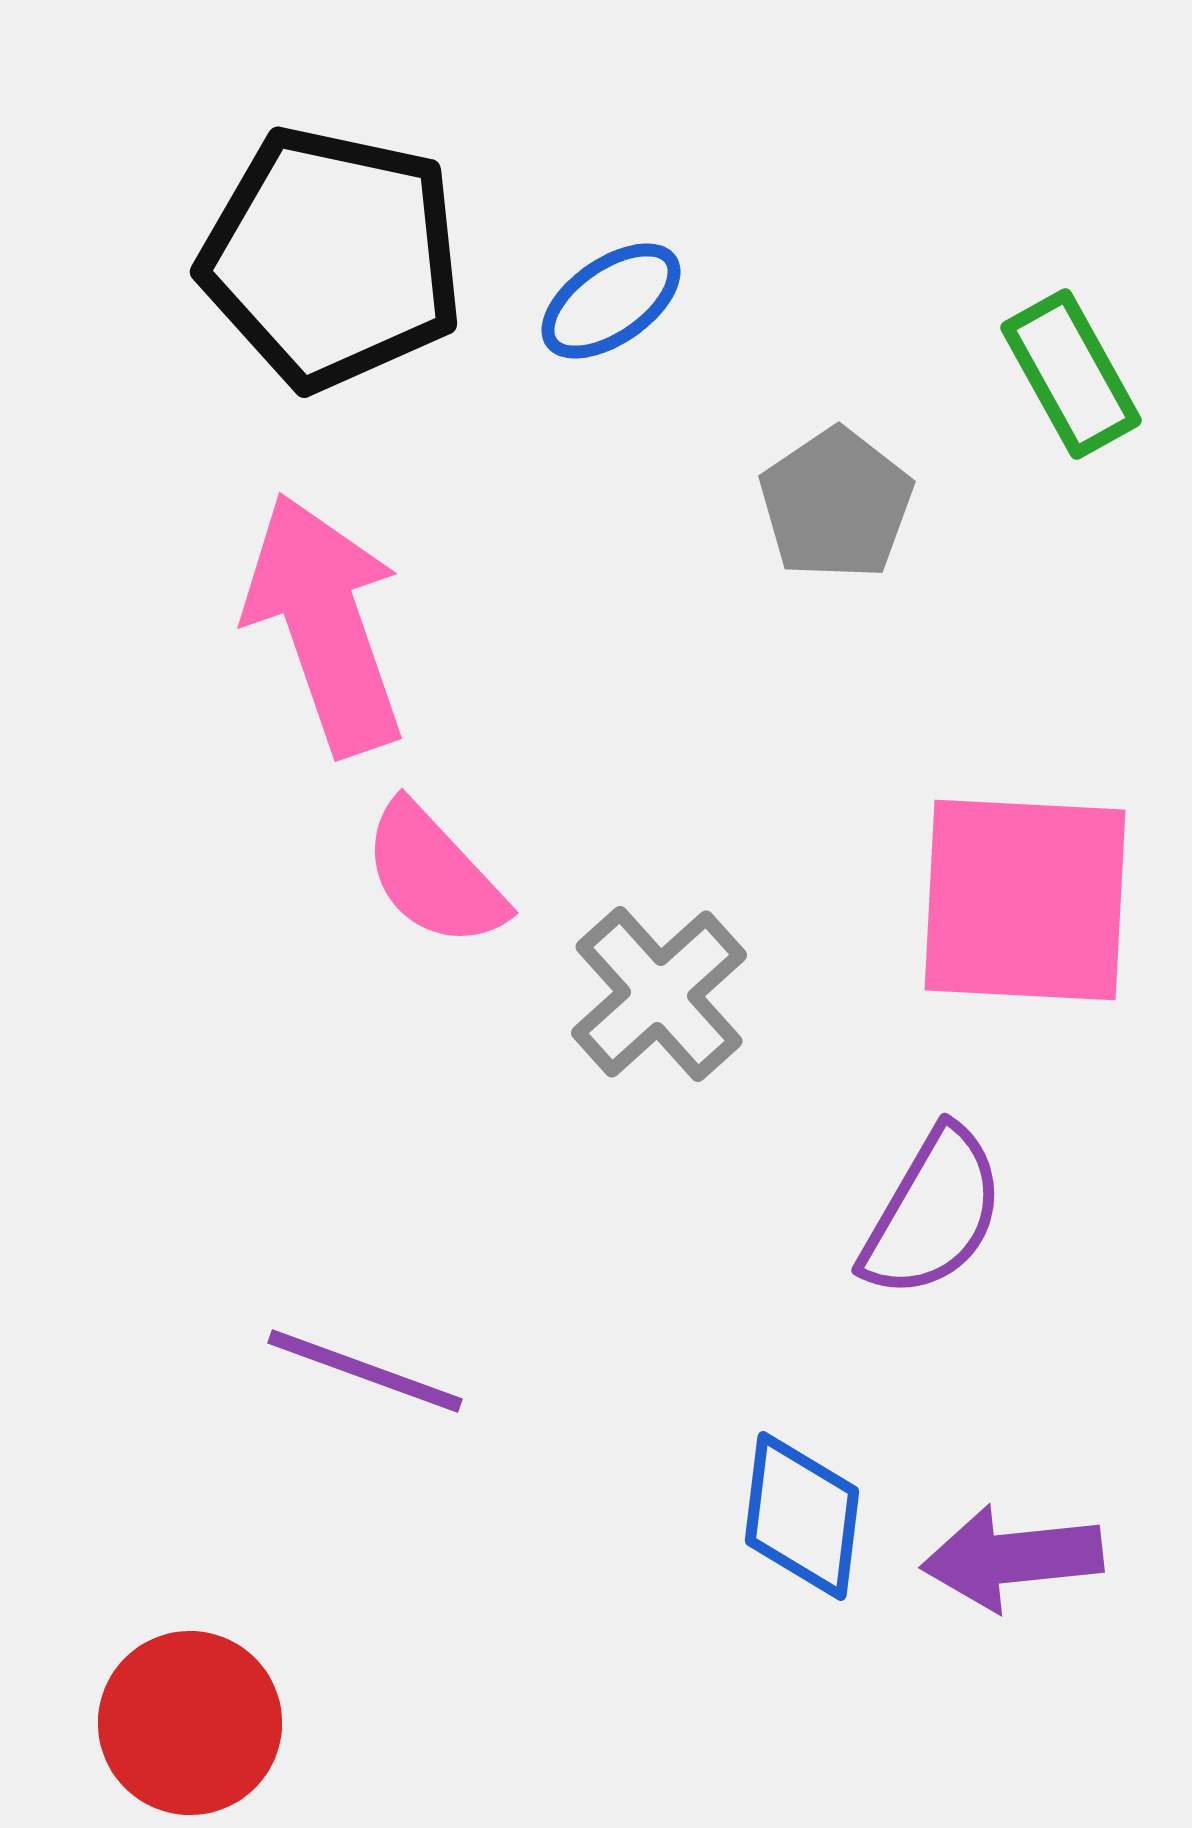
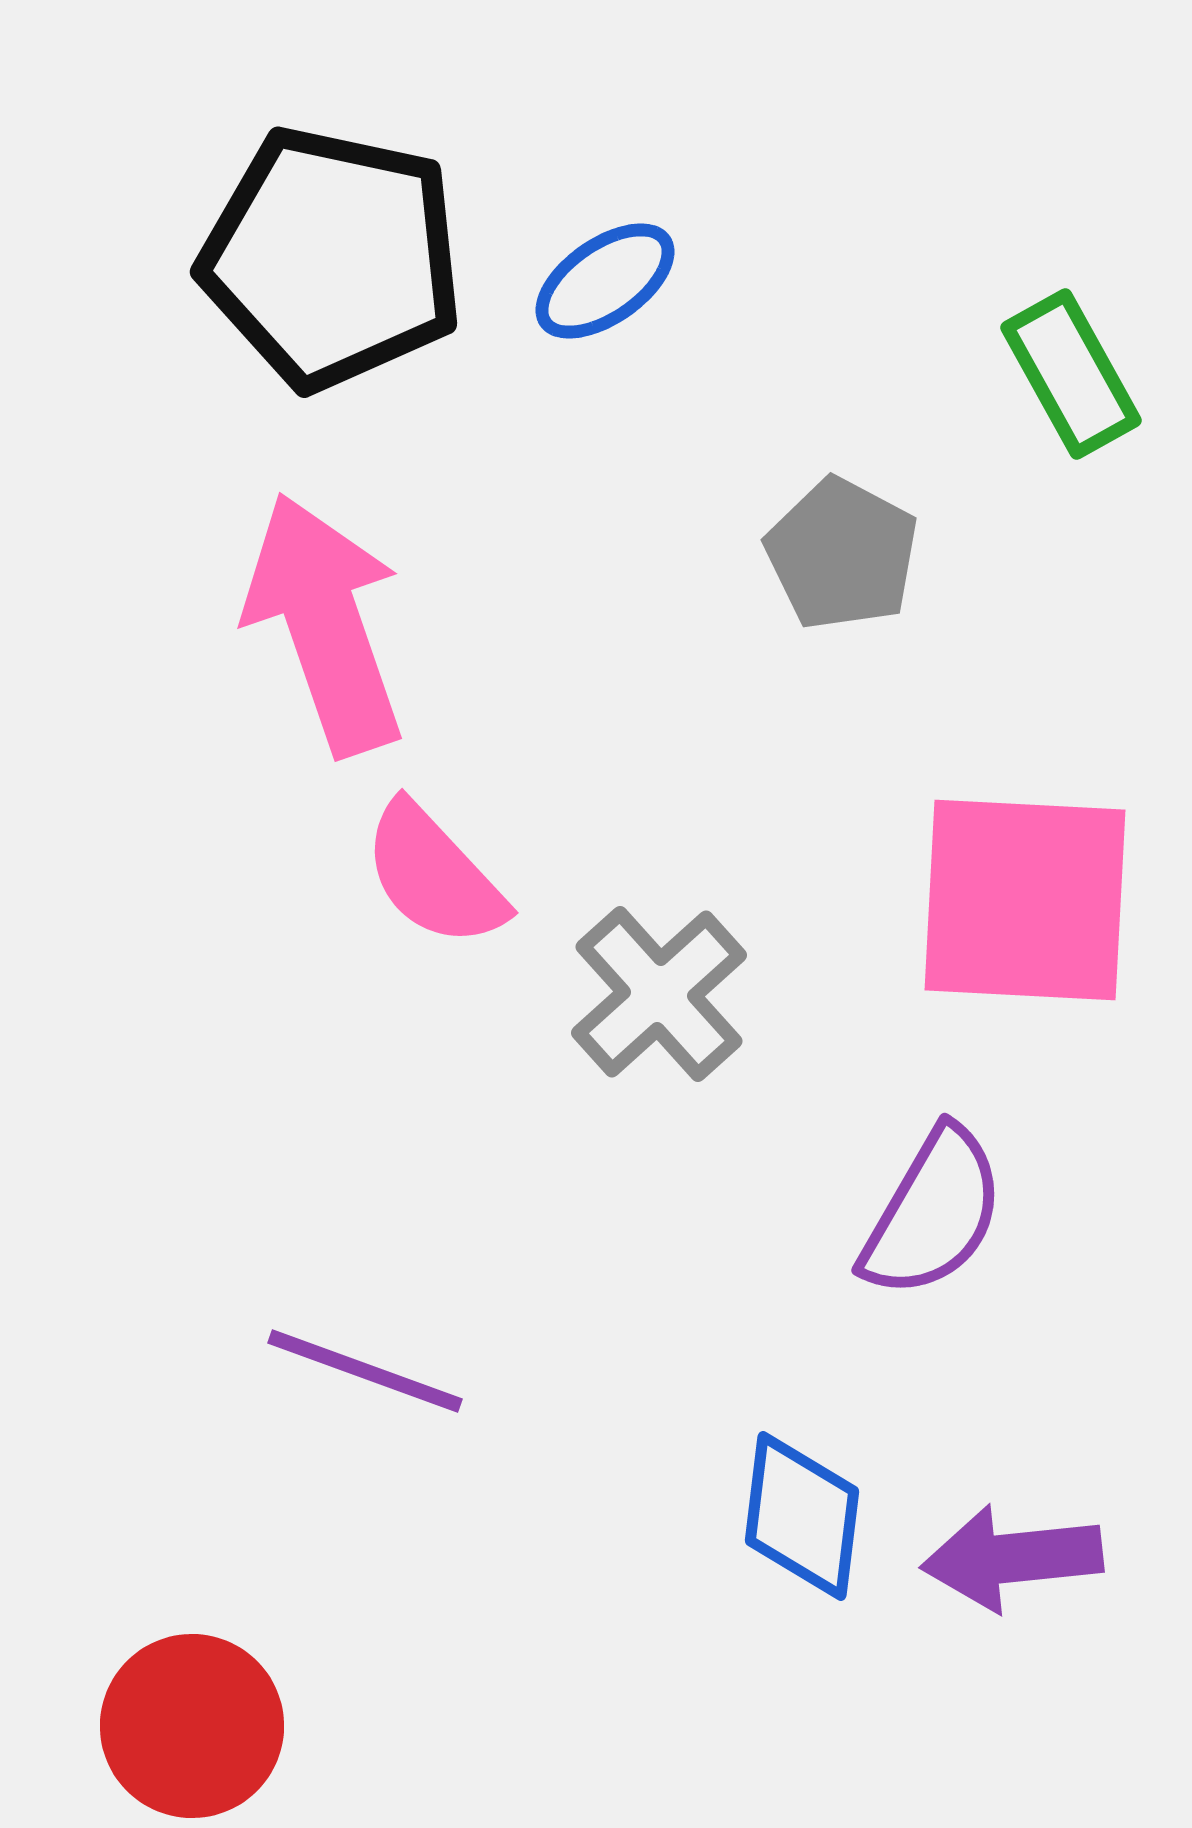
blue ellipse: moved 6 px left, 20 px up
gray pentagon: moved 6 px right, 50 px down; rotated 10 degrees counterclockwise
red circle: moved 2 px right, 3 px down
